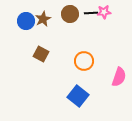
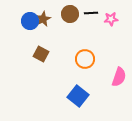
pink star: moved 7 px right, 7 px down
blue circle: moved 4 px right
orange circle: moved 1 px right, 2 px up
